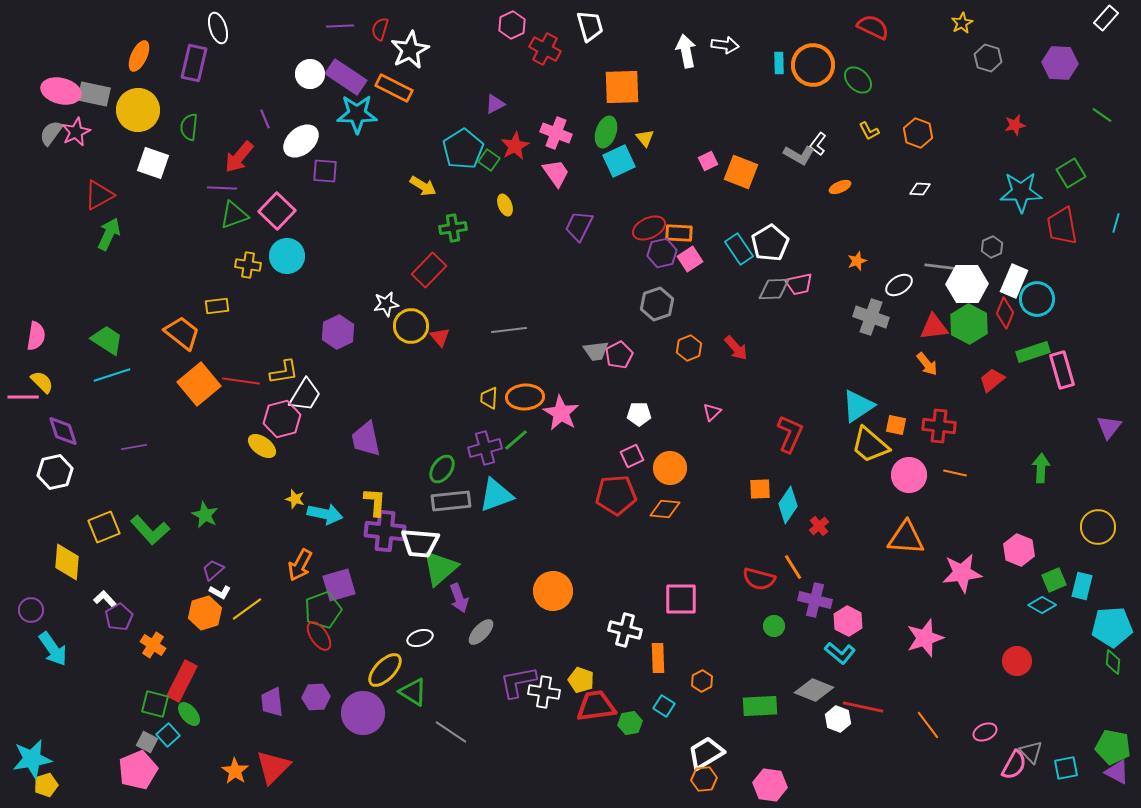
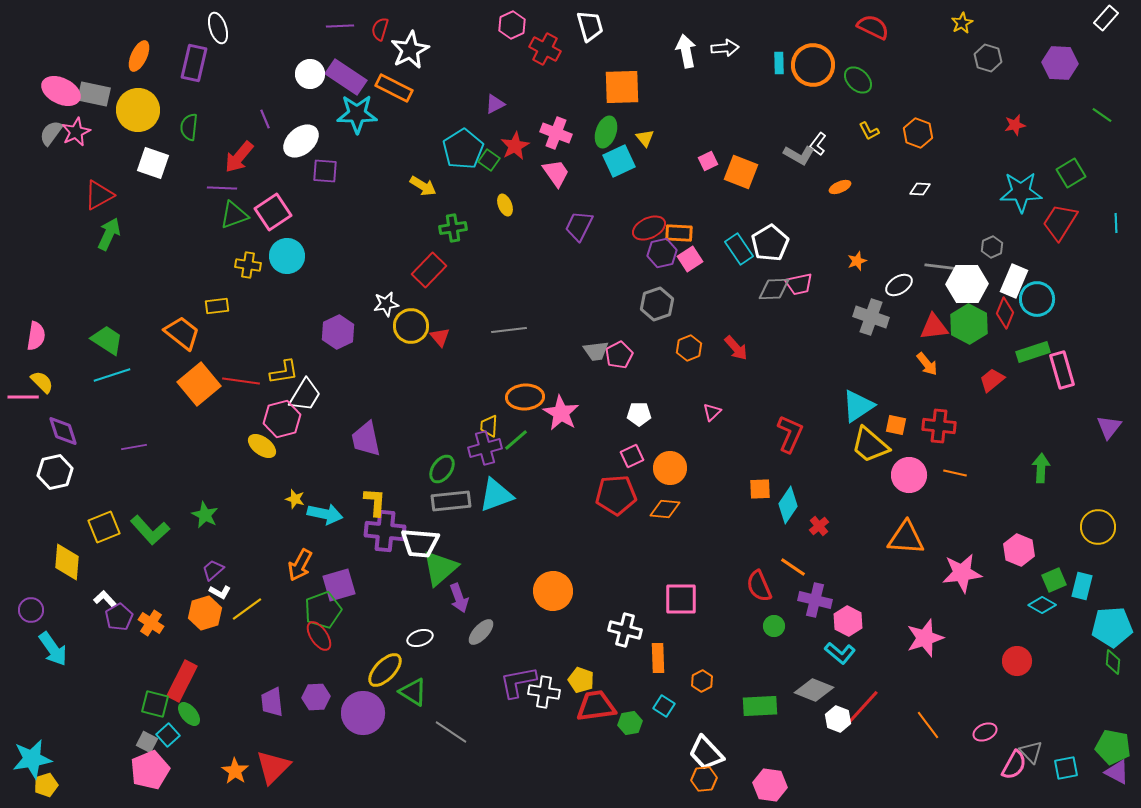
white arrow at (725, 45): moved 3 px down; rotated 12 degrees counterclockwise
pink ellipse at (61, 91): rotated 12 degrees clockwise
pink square at (277, 211): moved 4 px left, 1 px down; rotated 12 degrees clockwise
cyan line at (1116, 223): rotated 18 degrees counterclockwise
red trapezoid at (1062, 226): moved 2 px left, 4 px up; rotated 42 degrees clockwise
yellow trapezoid at (489, 398): moved 28 px down
orange line at (793, 567): rotated 24 degrees counterclockwise
red semicircle at (759, 579): moved 7 px down; rotated 52 degrees clockwise
orange cross at (153, 645): moved 2 px left, 22 px up
red line at (863, 707): rotated 60 degrees counterclockwise
white trapezoid at (706, 753): rotated 102 degrees counterclockwise
pink pentagon at (138, 770): moved 12 px right
